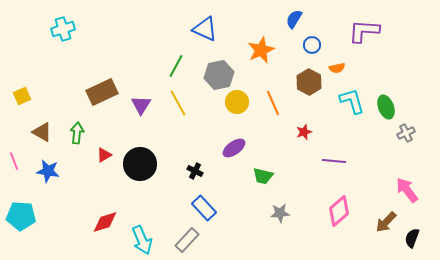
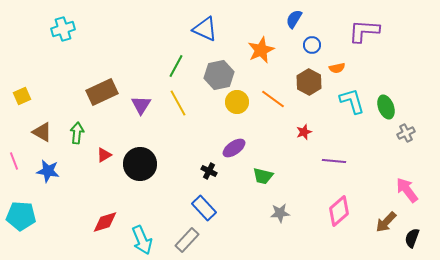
orange line: moved 4 px up; rotated 30 degrees counterclockwise
black cross: moved 14 px right
